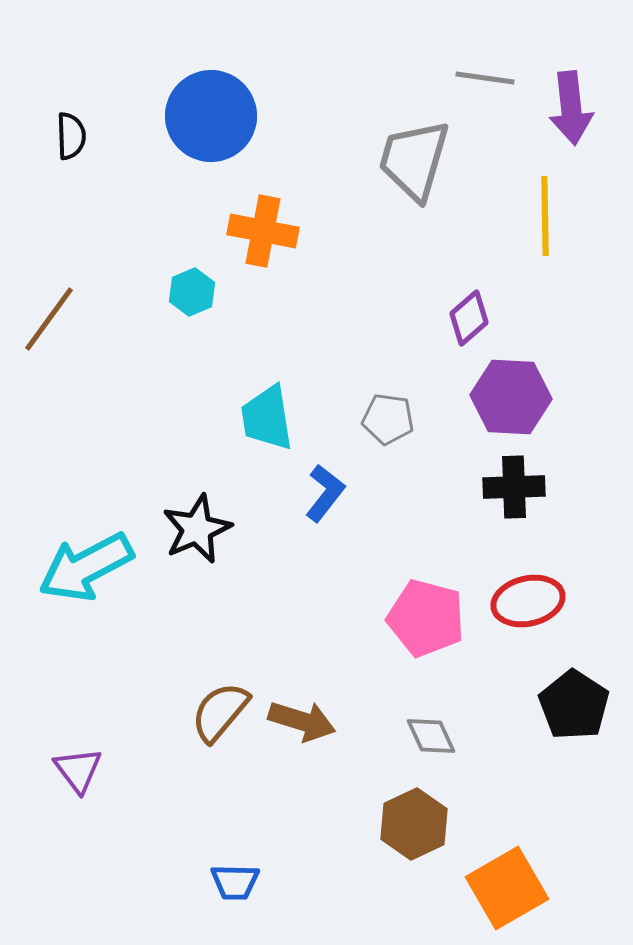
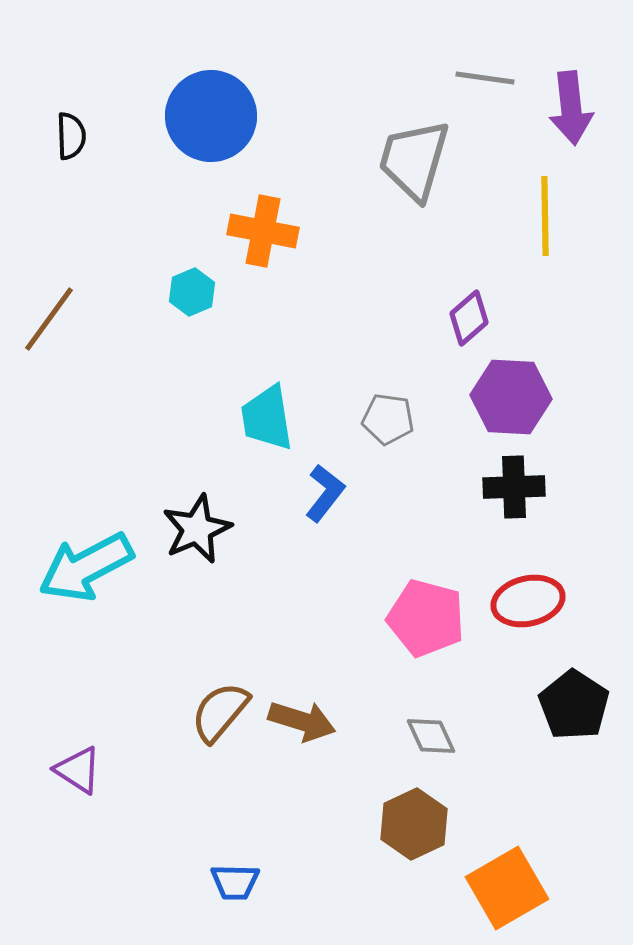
purple triangle: rotated 20 degrees counterclockwise
